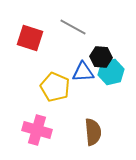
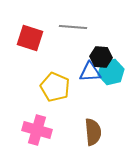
gray line: rotated 24 degrees counterclockwise
blue triangle: moved 7 px right
